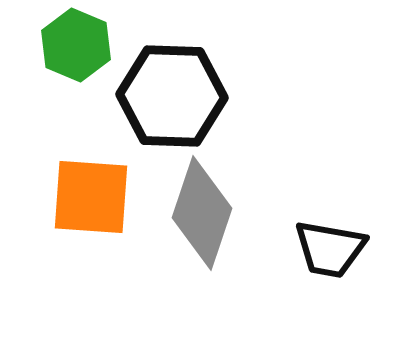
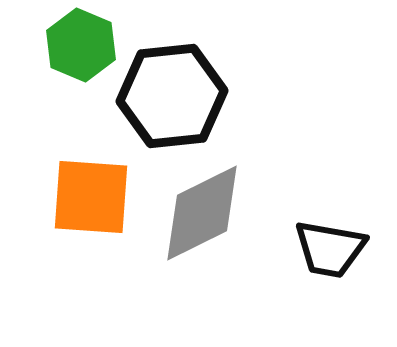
green hexagon: moved 5 px right
black hexagon: rotated 8 degrees counterclockwise
gray diamond: rotated 45 degrees clockwise
